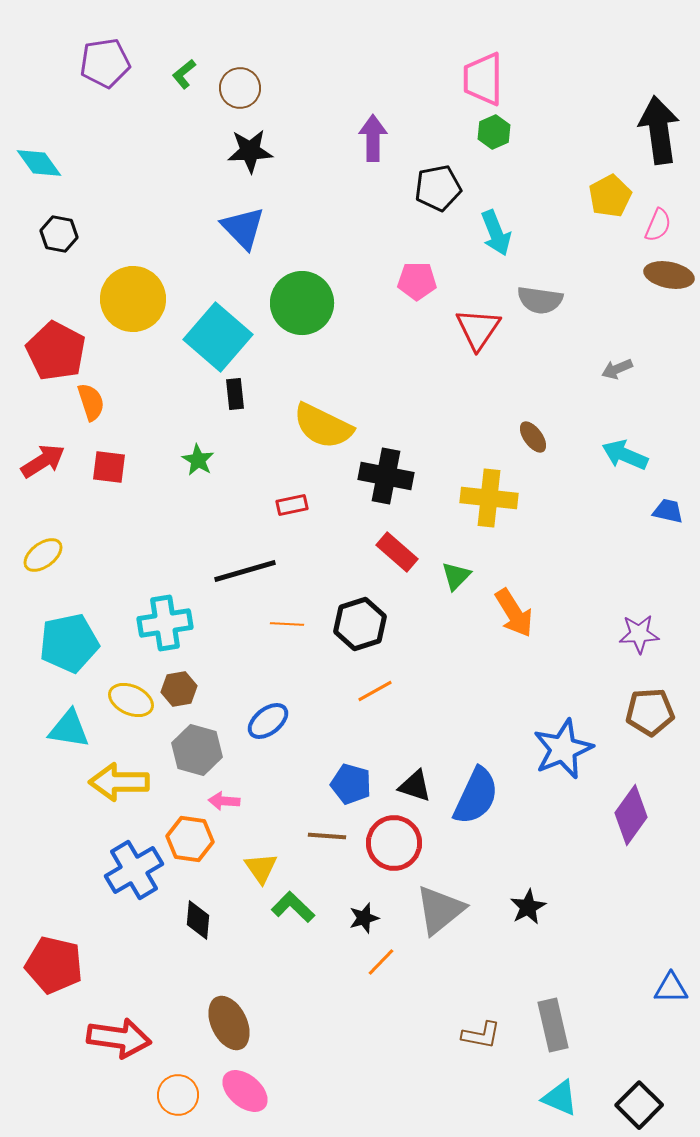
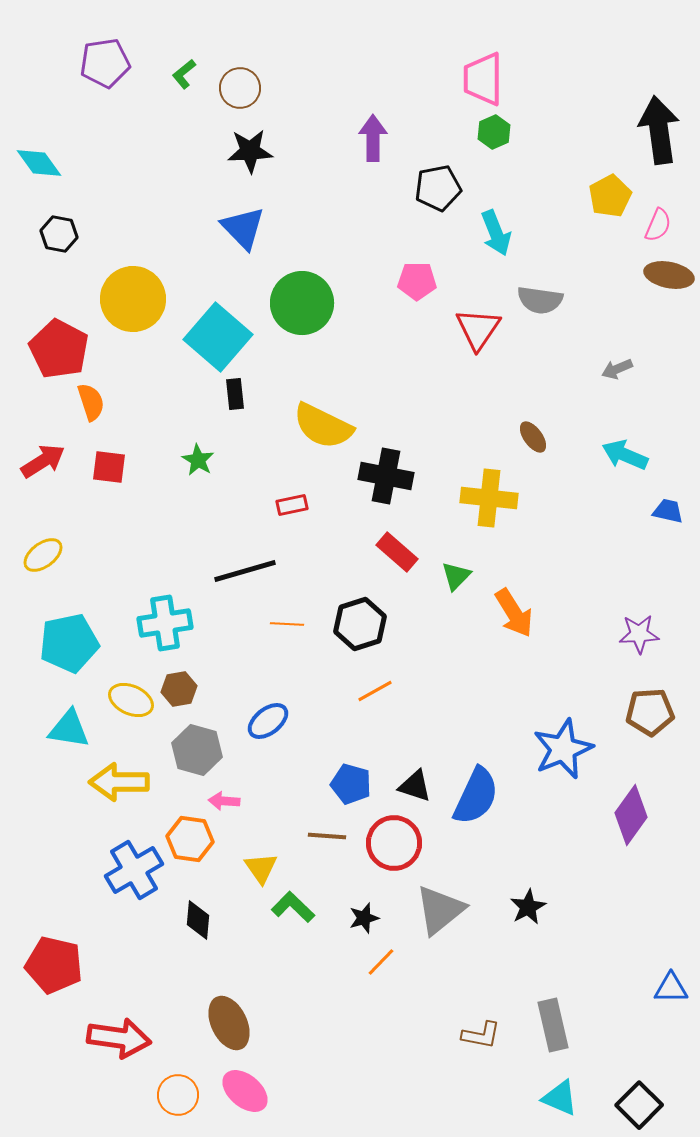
red pentagon at (56, 351): moved 3 px right, 2 px up
